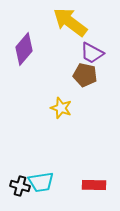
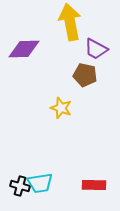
yellow arrow: rotated 42 degrees clockwise
purple diamond: rotated 48 degrees clockwise
purple trapezoid: moved 4 px right, 4 px up
cyan trapezoid: moved 1 px left, 1 px down
